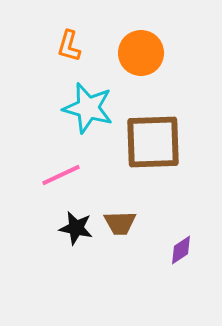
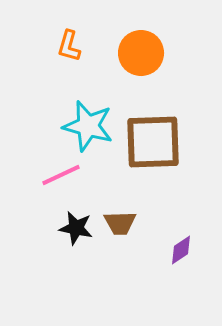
cyan star: moved 18 px down
